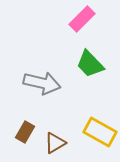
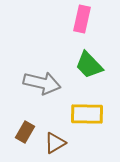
pink rectangle: rotated 32 degrees counterclockwise
green trapezoid: moved 1 px left, 1 px down
yellow rectangle: moved 13 px left, 18 px up; rotated 28 degrees counterclockwise
